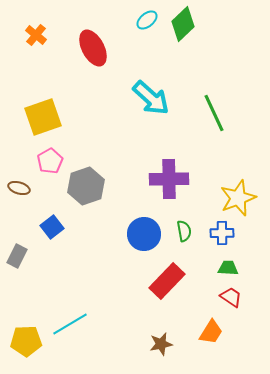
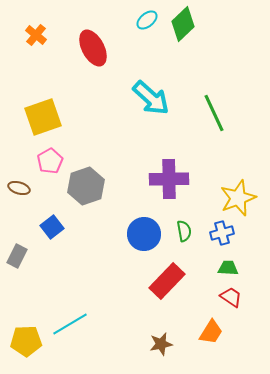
blue cross: rotated 15 degrees counterclockwise
